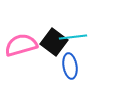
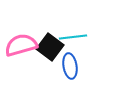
black square: moved 4 px left, 5 px down
